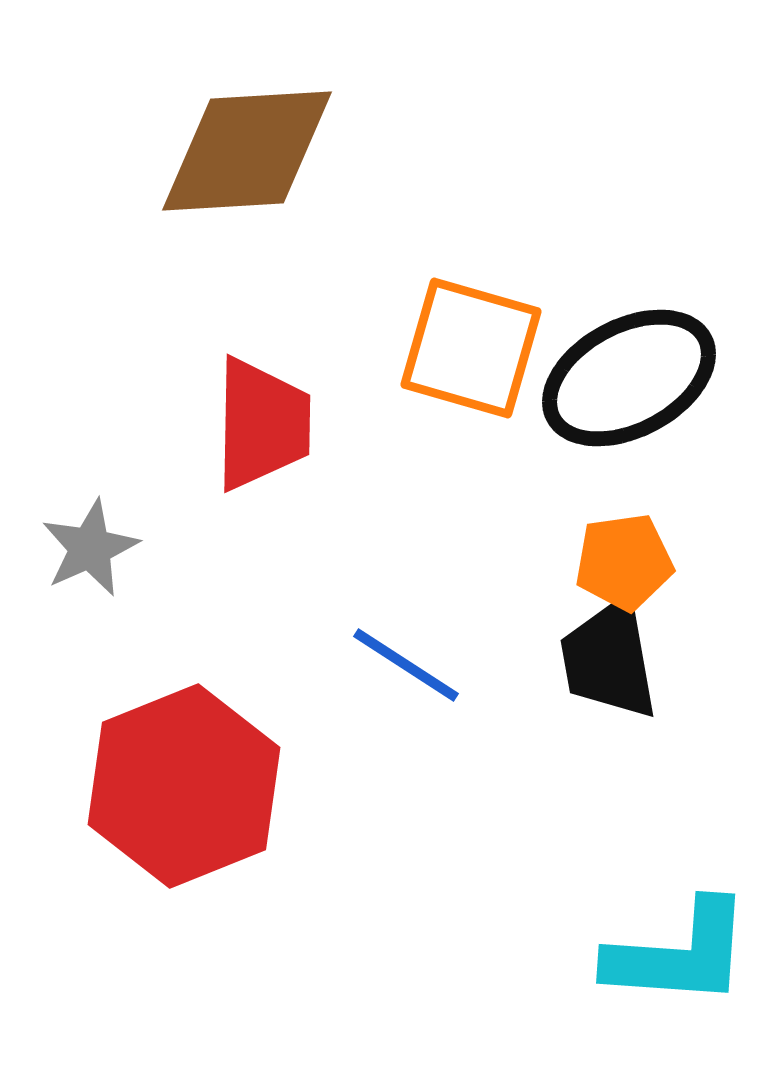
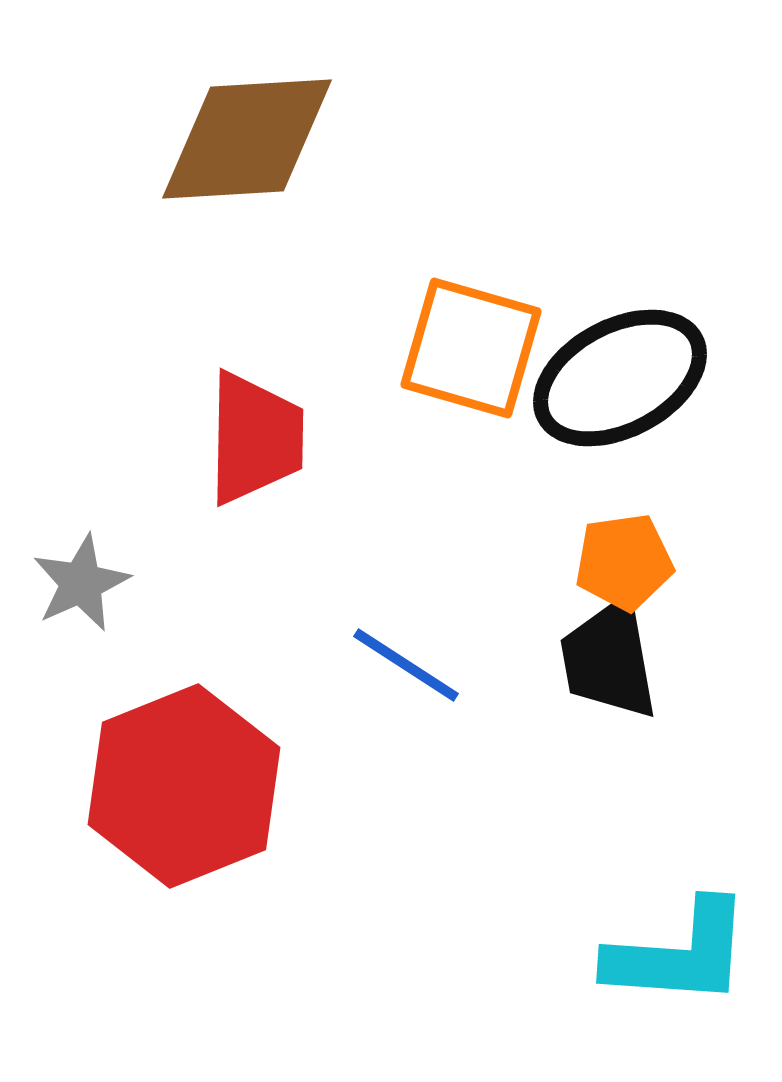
brown diamond: moved 12 px up
black ellipse: moved 9 px left
red trapezoid: moved 7 px left, 14 px down
gray star: moved 9 px left, 35 px down
